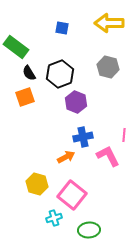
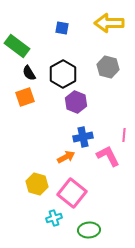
green rectangle: moved 1 px right, 1 px up
black hexagon: moved 3 px right; rotated 8 degrees counterclockwise
pink square: moved 2 px up
